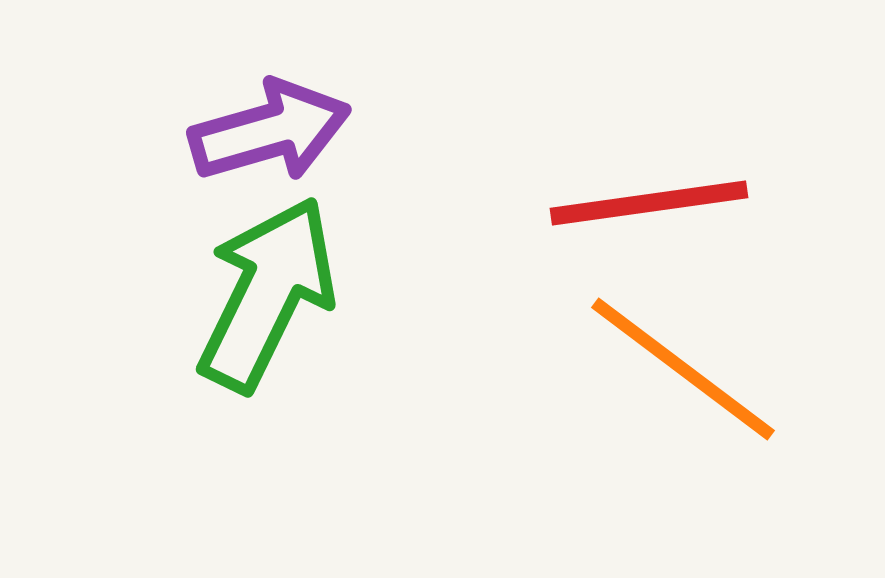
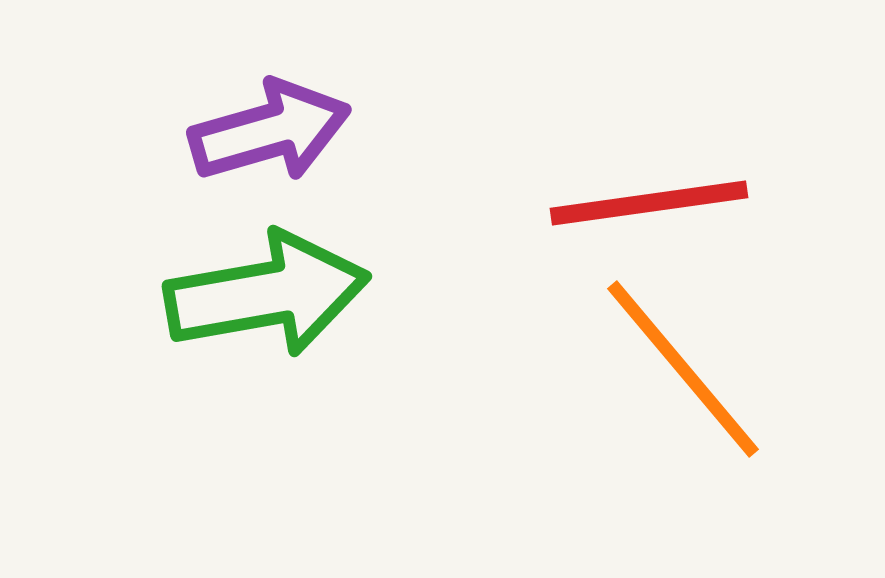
green arrow: rotated 54 degrees clockwise
orange line: rotated 13 degrees clockwise
